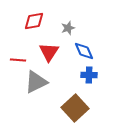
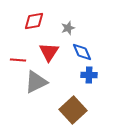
blue diamond: moved 2 px left, 1 px down
brown square: moved 2 px left, 2 px down
